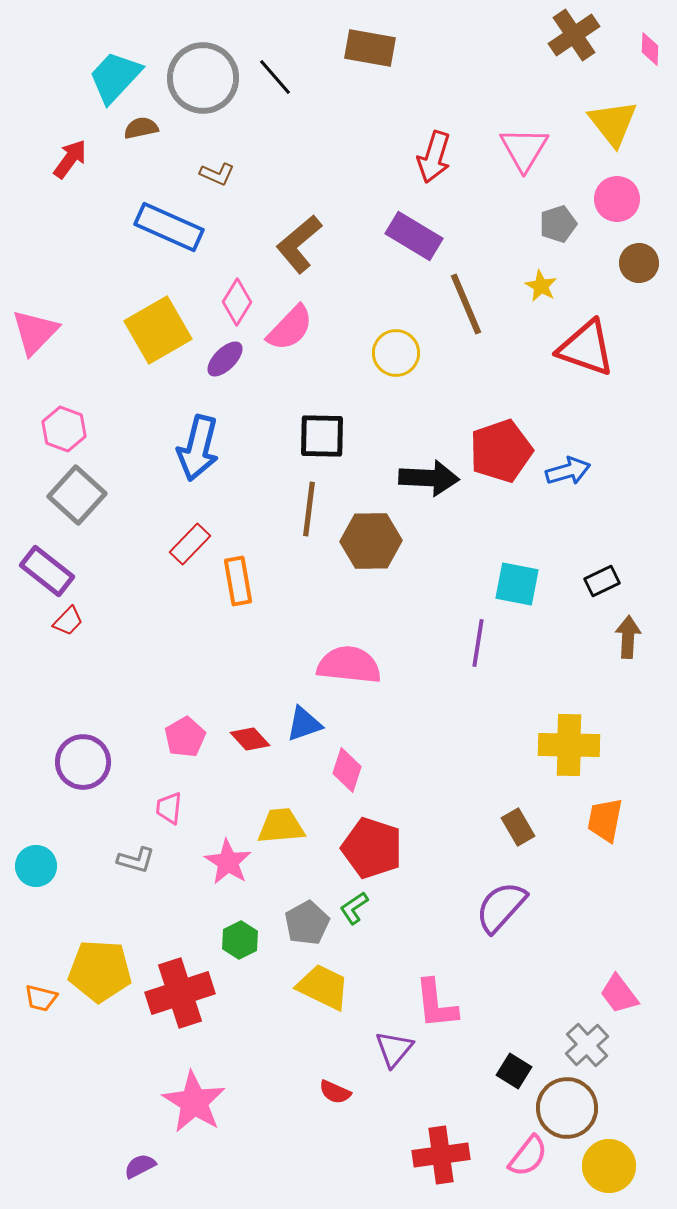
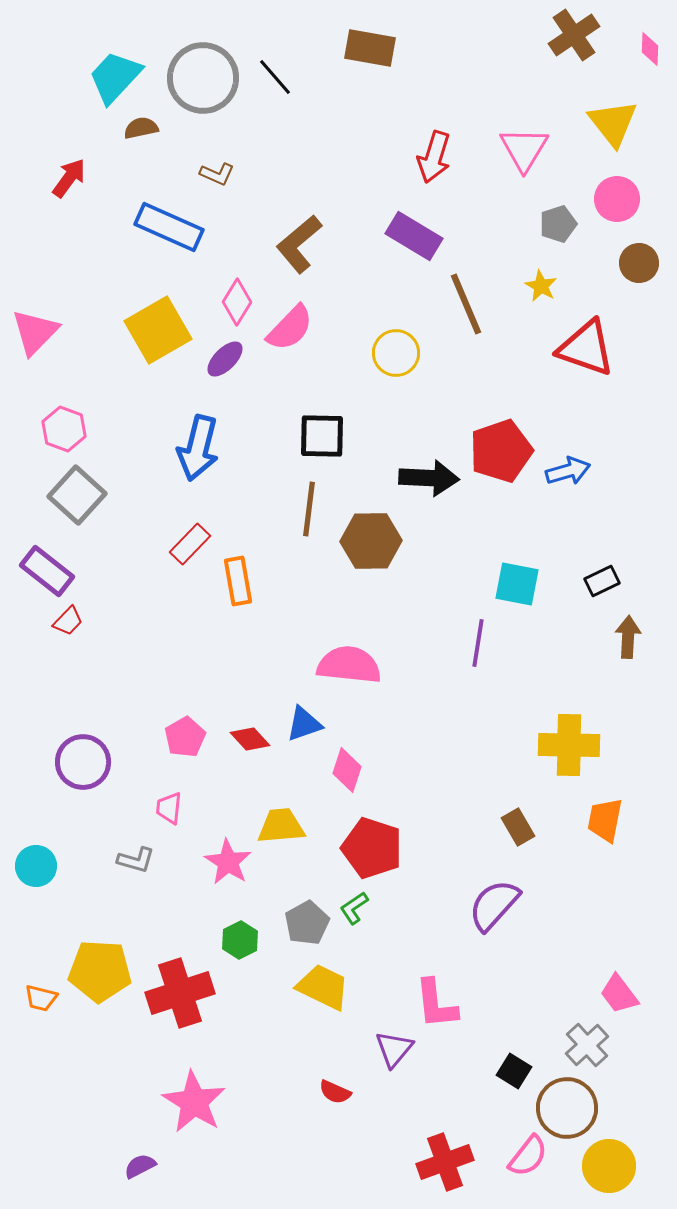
red arrow at (70, 159): moved 1 px left, 19 px down
purple semicircle at (501, 907): moved 7 px left, 2 px up
red cross at (441, 1155): moved 4 px right, 7 px down; rotated 12 degrees counterclockwise
